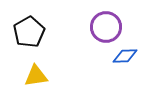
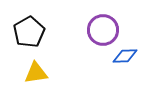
purple circle: moved 3 px left, 3 px down
yellow triangle: moved 3 px up
